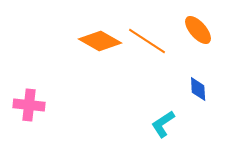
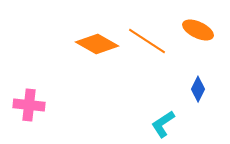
orange ellipse: rotated 24 degrees counterclockwise
orange diamond: moved 3 px left, 3 px down
blue diamond: rotated 30 degrees clockwise
